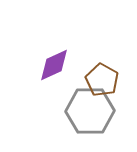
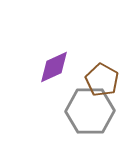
purple diamond: moved 2 px down
